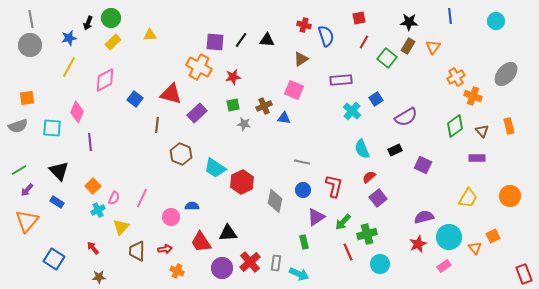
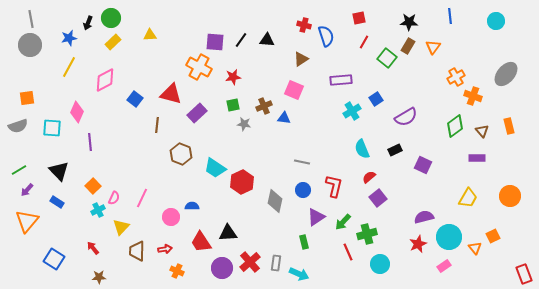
cyan cross at (352, 111): rotated 18 degrees clockwise
